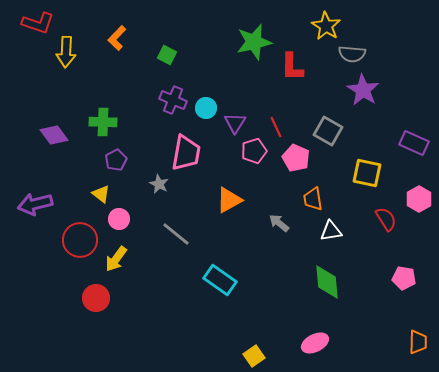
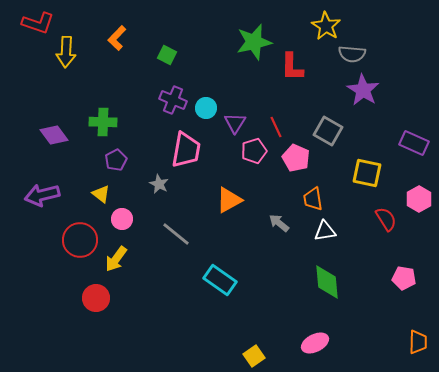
pink trapezoid at (186, 153): moved 3 px up
purple arrow at (35, 204): moved 7 px right, 9 px up
pink circle at (119, 219): moved 3 px right
white triangle at (331, 231): moved 6 px left
